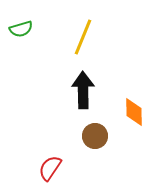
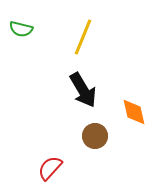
green semicircle: rotated 30 degrees clockwise
black arrow: rotated 150 degrees clockwise
orange diamond: rotated 12 degrees counterclockwise
red semicircle: rotated 8 degrees clockwise
